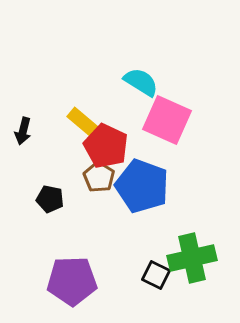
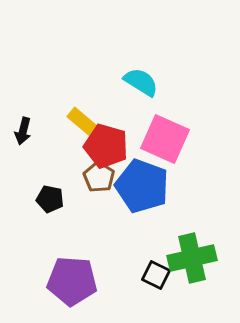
pink square: moved 2 px left, 19 px down
red pentagon: rotated 9 degrees counterclockwise
purple pentagon: rotated 6 degrees clockwise
